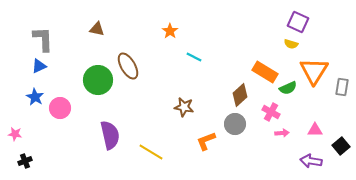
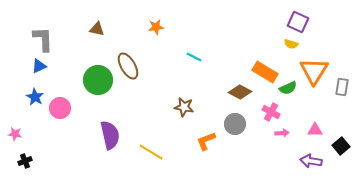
orange star: moved 14 px left, 4 px up; rotated 28 degrees clockwise
brown diamond: moved 3 px up; rotated 70 degrees clockwise
